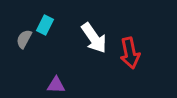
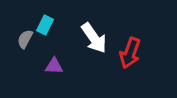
gray semicircle: moved 1 px right
red arrow: rotated 32 degrees clockwise
purple triangle: moved 2 px left, 19 px up
